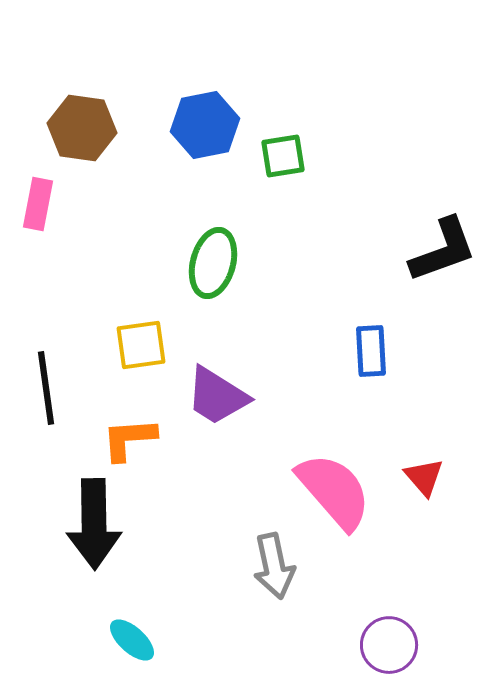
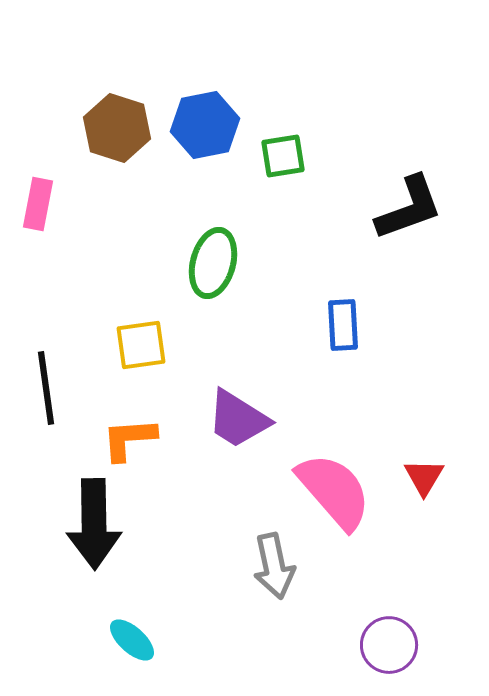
brown hexagon: moved 35 px right; rotated 10 degrees clockwise
black L-shape: moved 34 px left, 42 px up
blue rectangle: moved 28 px left, 26 px up
purple trapezoid: moved 21 px right, 23 px down
red triangle: rotated 12 degrees clockwise
